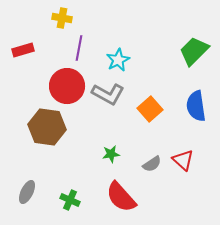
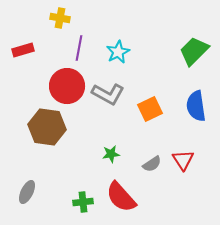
yellow cross: moved 2 px left
cyan star: moved 8 px up
orange square: rotated 15 degrees clockwise
red triangle: rotated 15 degrees clockwise
green cross: moved 13 px right, 2 px down; rotated 30 degrees counterclockwise
